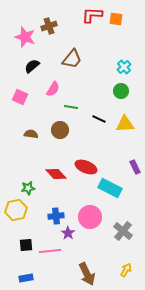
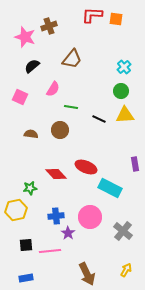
yellow triangle: moved 9 px up
purple rectangle: moved 3 px up; rotated 16 degrees clockwise
green star: moved 2 px right
